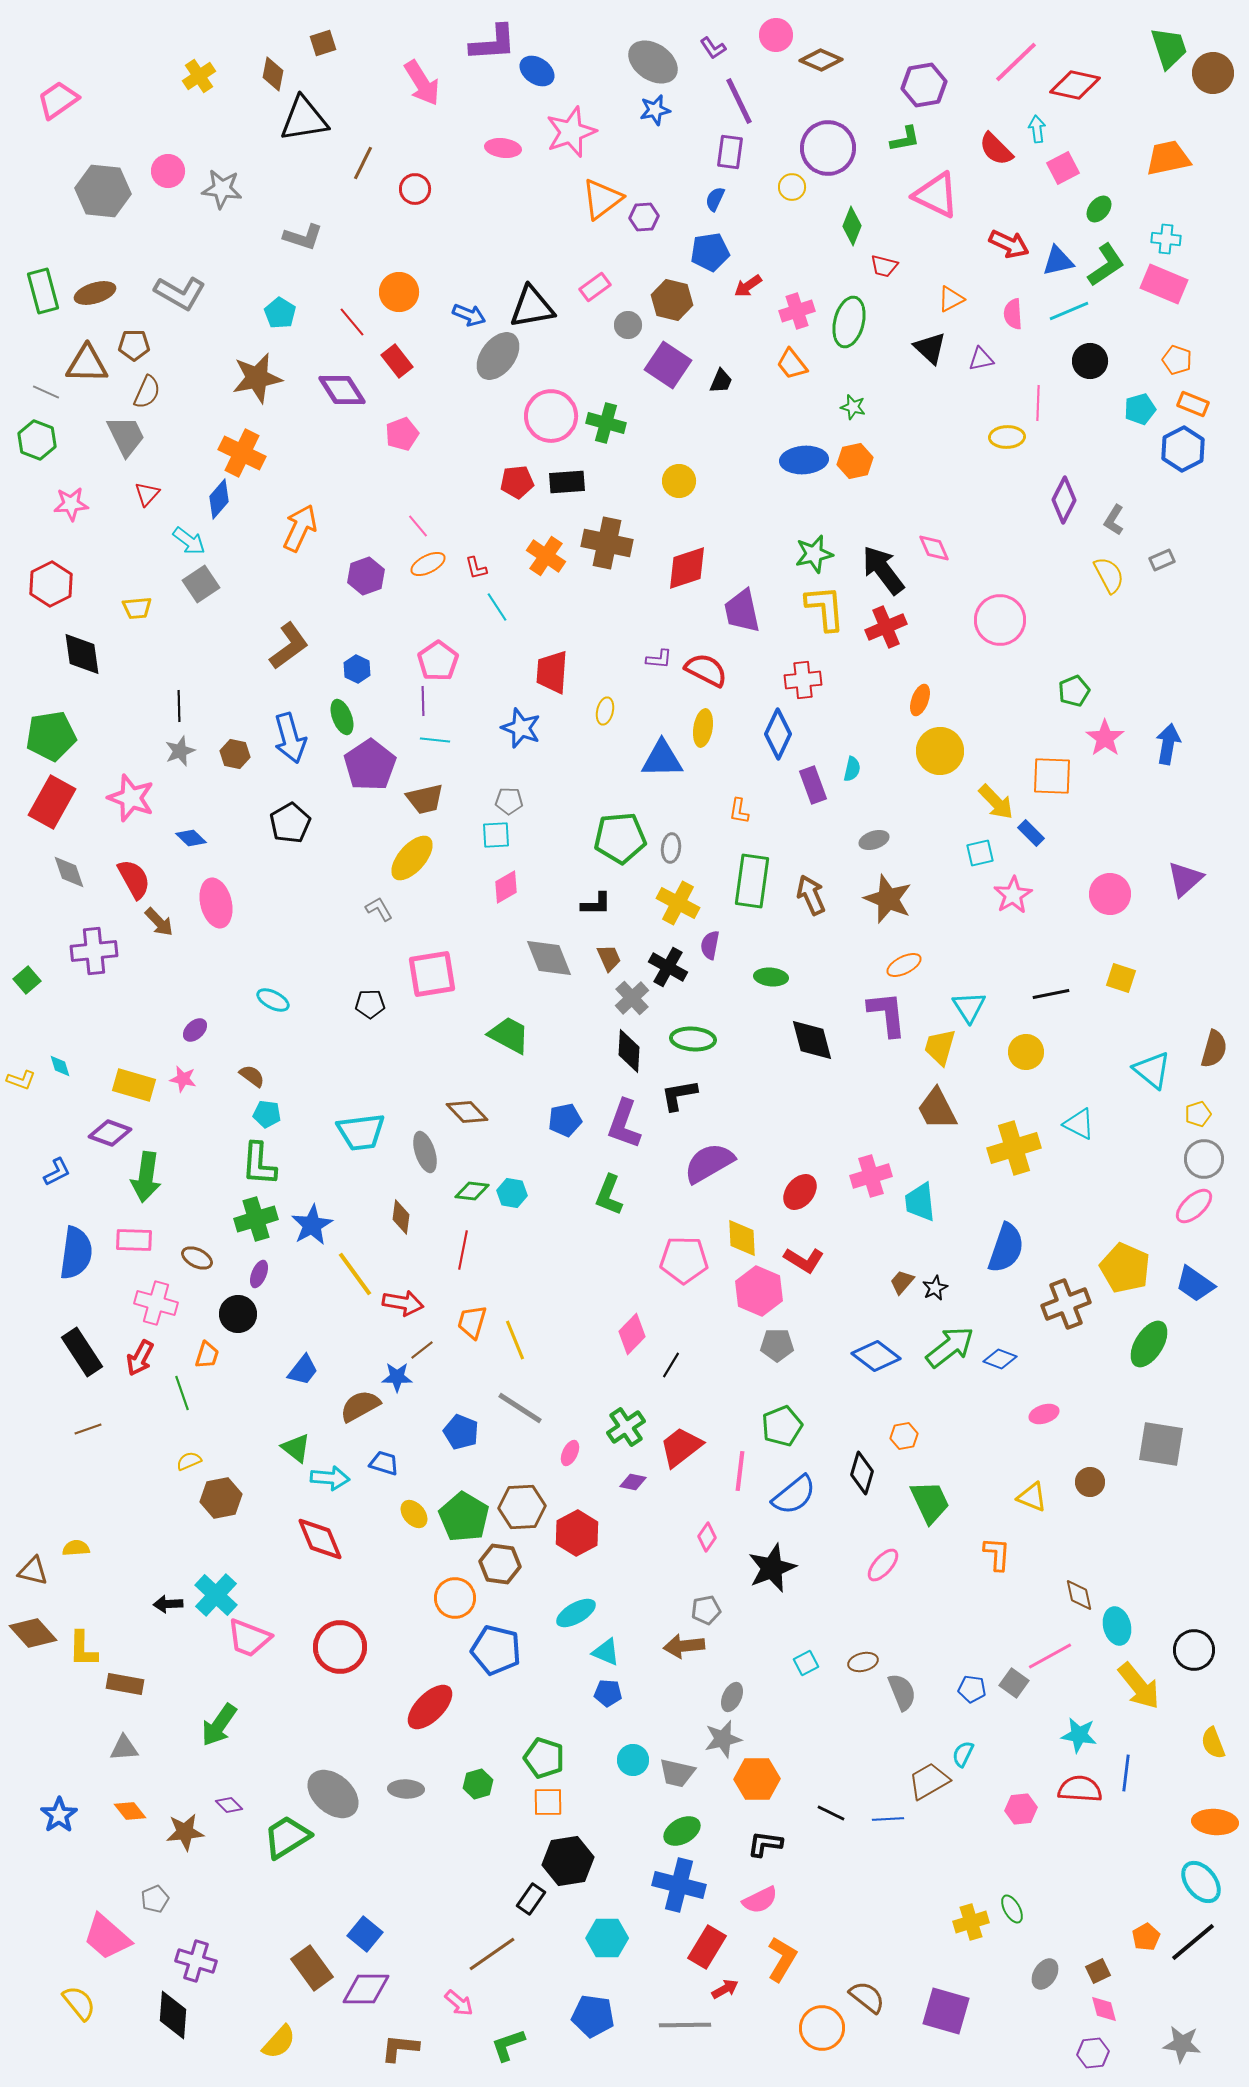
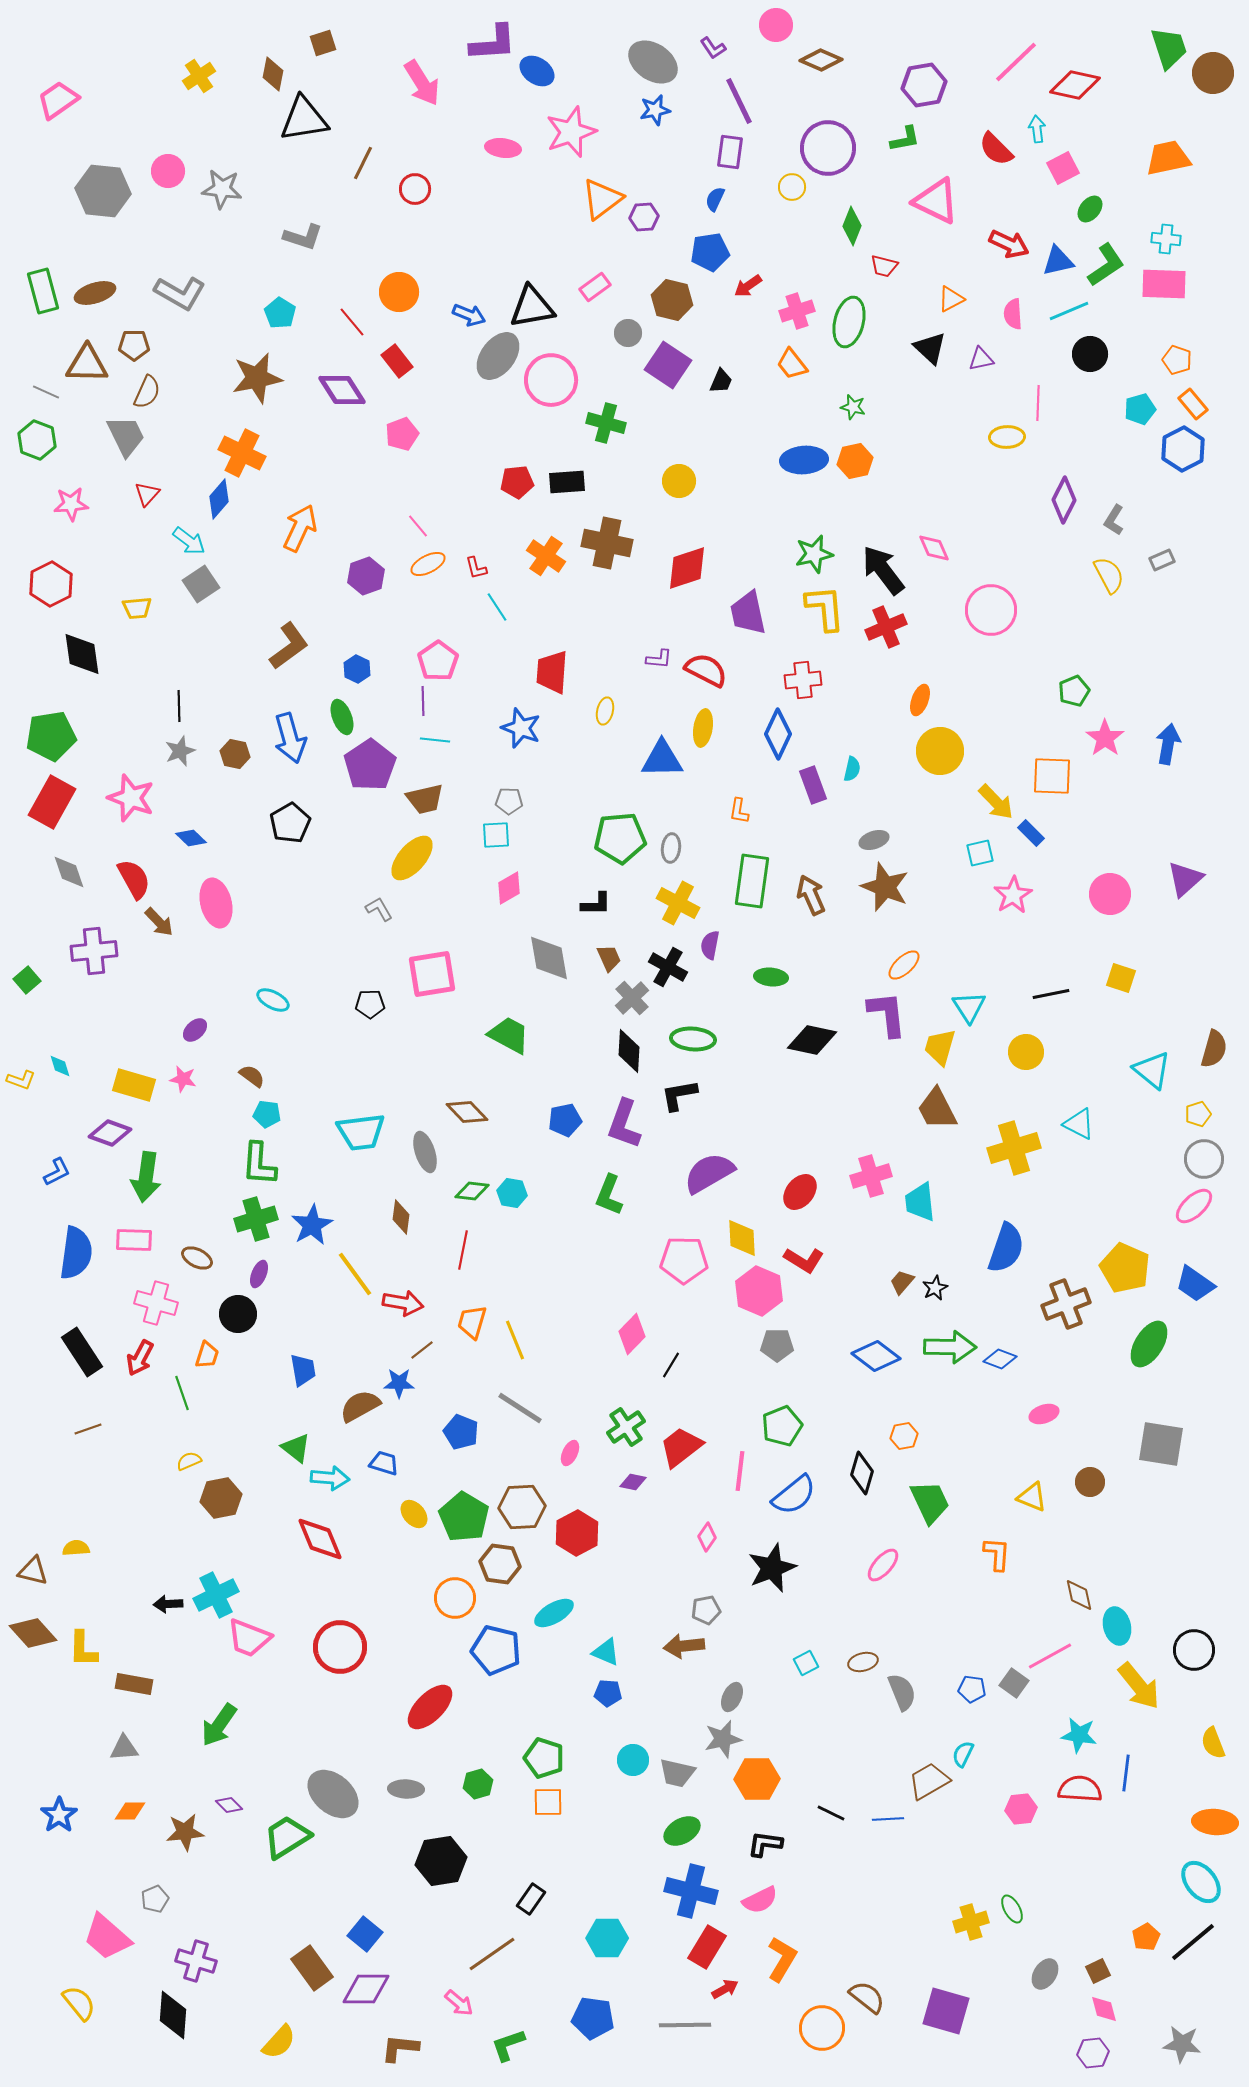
pink circle at (776, 35): moved 10 px up
pink triangle at (936, 195): moved 6 px down
green ellipse at (1099, 209): moved 9 px left
pink rectangle at (1164, 284): rotated 21 degrees counterclockwise
gray circle at (628, 325): moved 8 px down
black circle at (1090, 361): moved 7 px up
orange rectangle at (1193, 404): rotated 28 degrees clockwise
pink circle at (551, 416): moved 36 px up
purple trapezoid at (742, 611): moved 6 px right, 2 px down
pink circle at (1000, 620): moved 9 px left, 10 px up
pink diamond at (506, 887): moved 3 px right, 1 px down
brown star at (888, 899): moved 3 px left, 12 px up
gray diamond at (549, 958): rotated 12 degrees clockwise
orange ellipse at (904, 965): rotated 16 degrees counterclockwise
black diamond at (812, 1040): rotated 63 degrees counterclockwise
purple semicircle at (709, 1163): moved 10 px down
green arrow at (950, 1347): rotated 39 degrees clockwise
blue trapezoid at (303, 1370): rotated 48 degrees counterclockwise
blue star at (397, 1377): moved 2 px right, 6 px down
cyan cross at (216, 1595): rotated 21 degrees clockwise
cyan ellipse at (576, 1613): moved 22 px left
brown rectangle at (125, 1684): moved 9 px right
orange diamond at (130, 1811): rotated 52 degrees counterclockwise
black hexagon at (568, 1861): moved 127 px left
blue cross at (679, 1885): moved 12 px right, 6 px down
blue pentagon at (593, 2016): moved 2 px down
